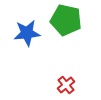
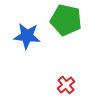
blue star: moved 3 px down; rotated 12 degrees clockwise
